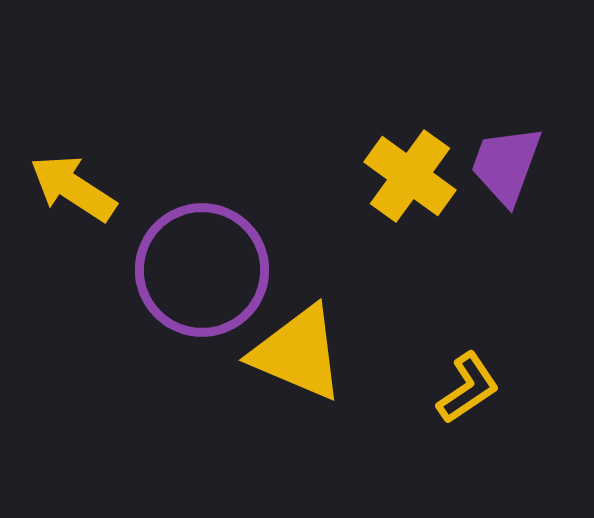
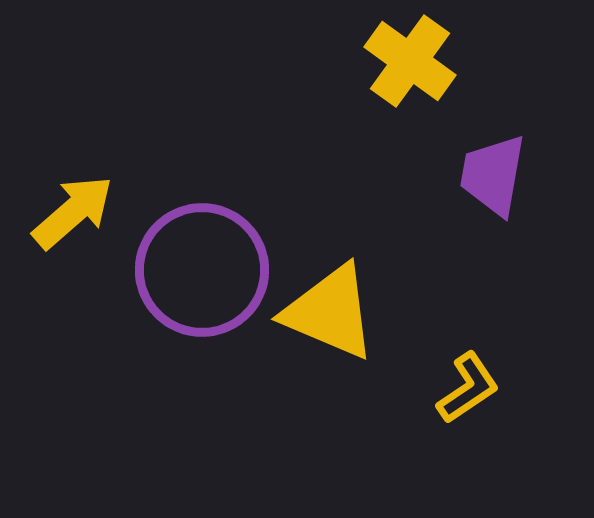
purple trapezoid: moved 13 px left, 10 px down; rotated 10 degrees counterclockwise
yellow cross: moved 115 px up
yellow arrow: moved 24 px down; rotated 106 degrees clockwise
yellow triangle: moved 32 px right, 41 px up
